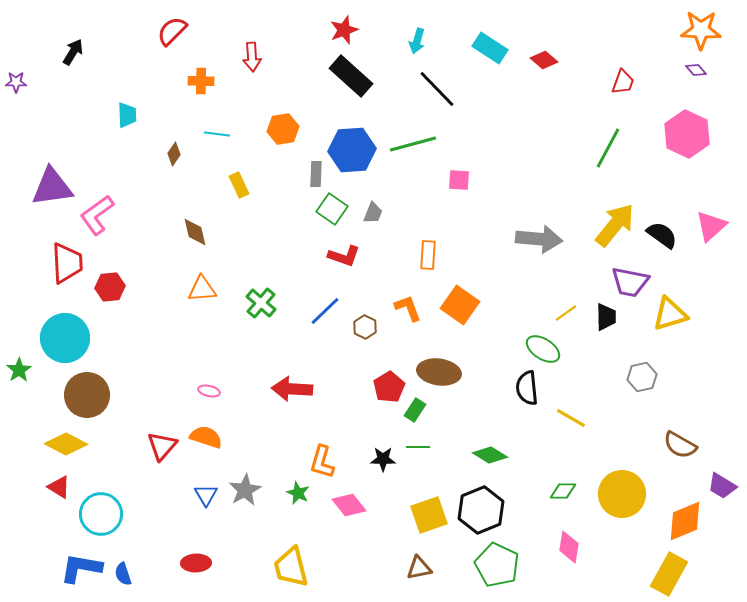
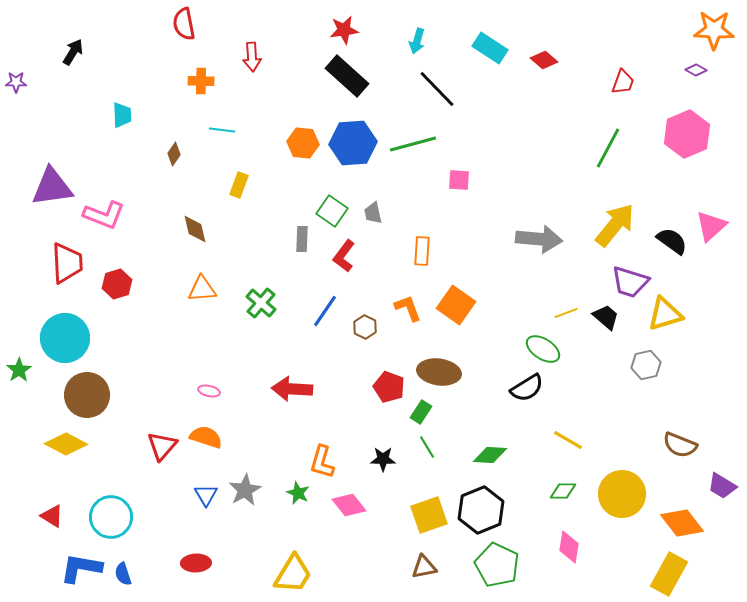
red star at (344, 30): rotated 12 degrees clockwise
orange star at (701, 30): moved 13 px right
red semicircle at (172, 31): moved 12 px right, 7 px up; rotated 56 degrees counterclockwise
purple diamond at (696, 70): rotated 20 degrees counterclockwise
black rectangle at (351, 76): moved 4 px left
cyan trapezoid at (127, 115): moved 5 px left
orange hexagon at (283, 129): moved 20 px right, 14 px down; rotated 16 degrees clockwise
cyan line at (217, 134): moved 5 px right, 4 px up
pink hexagon at (687, 134): rotated 12 degrees clockwise
blue hexagon at (352, 150): moved 1 px right, 7 px up
gray rectangle at (316, 174): moved 14 px left, 65 px down
yellow rectangle at (239, 185): rotated 45 degrees clockwise
green square at (332, 209): moved 2 px down
gray trapezoid at (373, 213): rotated 145 degrees clockwise
pink L-shape at (97, 215): moved 7 px right; rotated 123 degrees counterclockwise
brown diamond at (195, 232): moved 3 px up
black semicircle at (662, 235): moved 10 px right, 6 px down
orange rectangle at (428, 255): moved 6 px left, 4 px up
red L-shape at (344, 256): rotated 108 degrees clockwise
purple trapezoid at (630, 282): rotated 6 degrees clockwise
red hexagon at (110, 287): moved 7 px right, 3 px up; rotated 12 degrees counterclockwise
orange square at (460, 305): moved 4 px left
blue line at (325, 311): rotated 12 degrees counterclockwise
yellow line at (566, 313): rotated 15 degrees clockwise
yellow triangle at (670, 314): moved 5 px left
black trapezoid at (606, 317): rotated 48 degrees counterclockwise
gray hexagon at (642, 377): moved 4 px right, 12 px up
red pentagon at (389, 387): rotated 20 degrees counterclockwise
black semicircle at (527, 388): rotated 116 degrees counterclockwise
green rectangle at (415, 410): moved 6 px right, 2 px down
yellow line at (571, 418): moved 3 px left, 22 px down
brown semicircle at (680, 445): rotated 8 degrees counterclockwise
green line at (418, 447): moved 9 px right; rotated 60 degrees clockwise
green diamond at (490, 455): rotated 28 degrees counterclockwise
red triangle at (59, 487): moved 7 px left, 29 px down
cyan circle at (101, 514): moved 10 px right, 3 px down
orange diamond at (685, 521): moved 3 px left, 2 px down; rotated 75 degrees clockwise
yellow trapezoid at (291, 567): moved 2 px right, 7 px down; rotated 135 degrees counterclockwise
brown triangle at (419, 568): moved 5 px right, 1 px up
